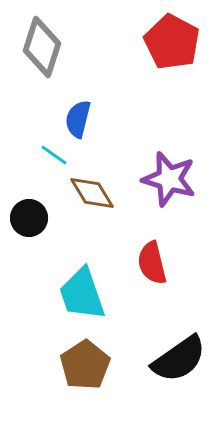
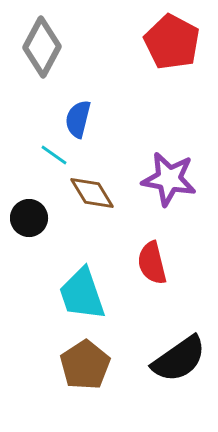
gray diamond: rotated 10 degrees clockwise
purple star: rotated 6 degrees counterclockwise
